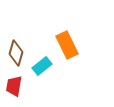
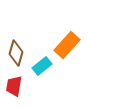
orange rectangle: rotated 68 degrees clockwise
